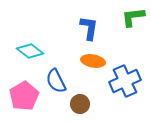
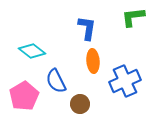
blue L-shape: moved 2 px left
cyan diamond: moved 2 px right
orange ellipse: rotated 75 degrees clockwise
